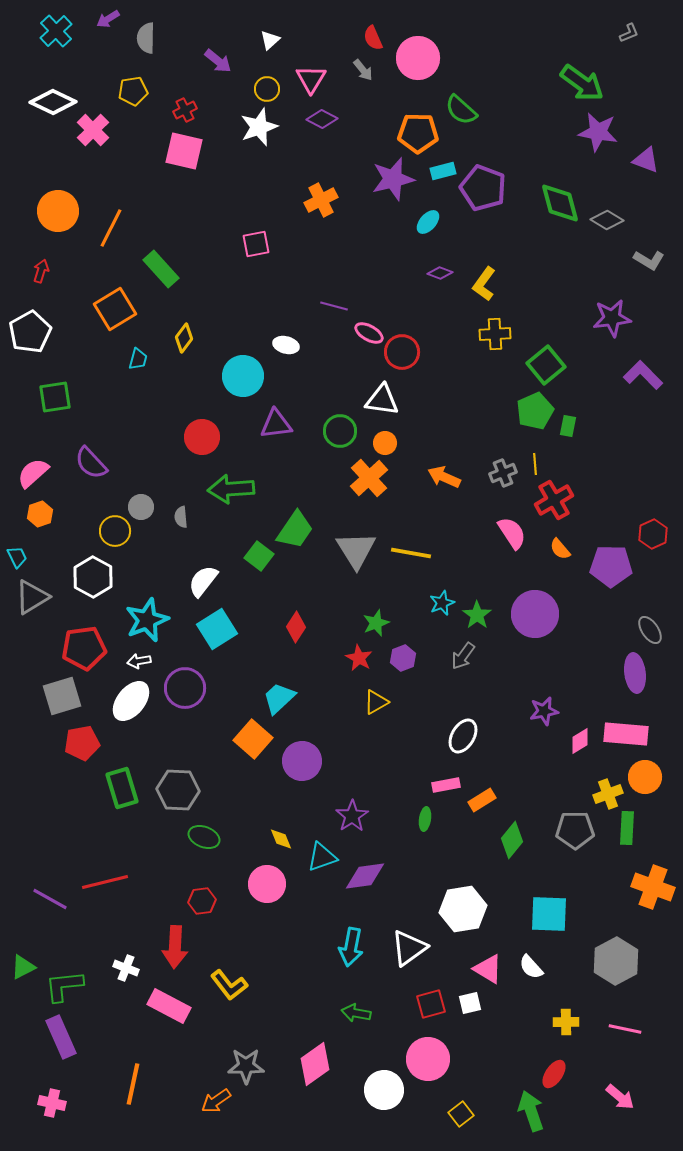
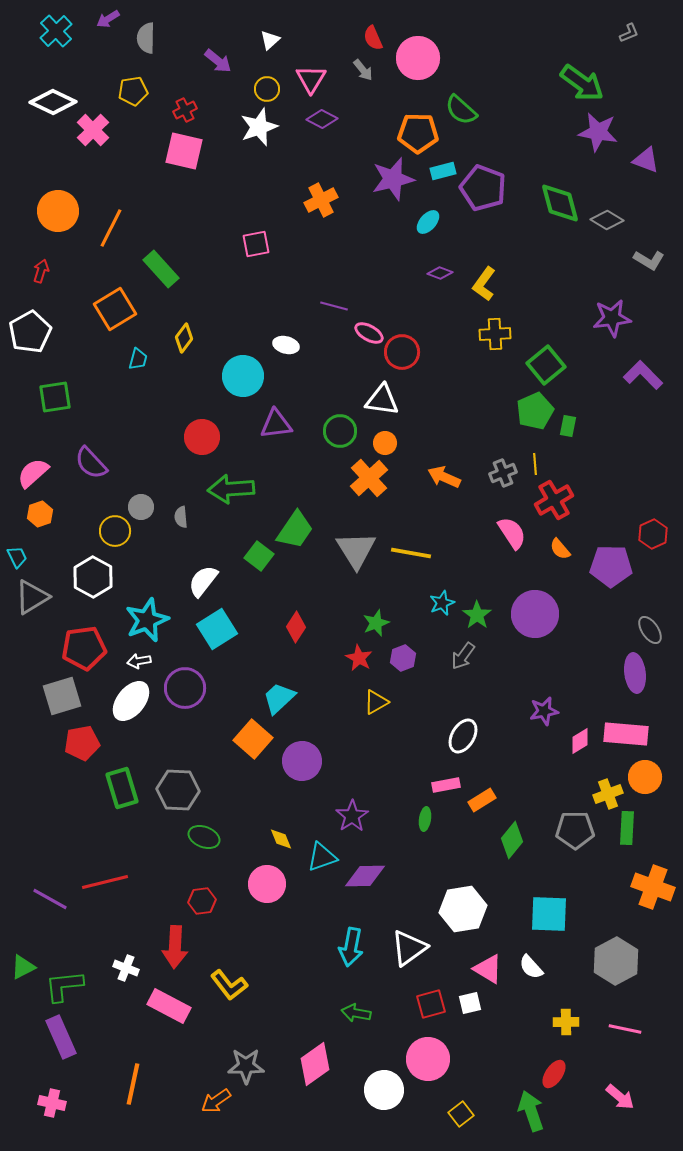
purple diamond at (365, 876): rotated 6 degrees clockwise
